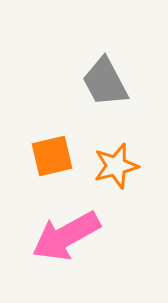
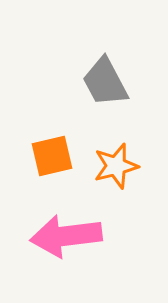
pink arrow: rotated 22 degrees clockwise
